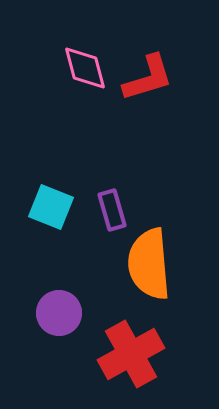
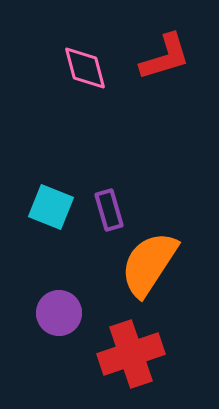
red L-shape: moved 17 px right, 21 px up
purple rectangle: moved 3 px left
orange semicircle: rotated 38 degrees clockwise
red cross: rotated 10 degrees clockwise
